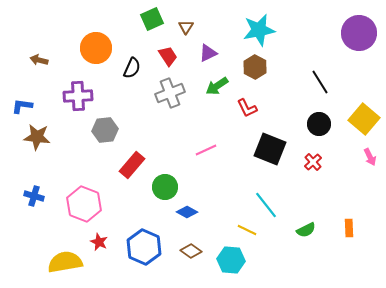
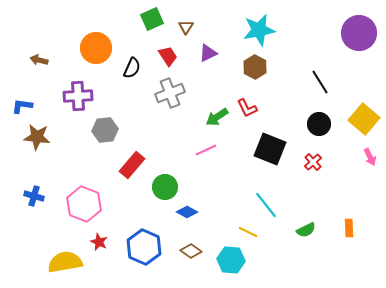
green arrow: moved 31 px down
yellow line: moved 1 px right, 2 px down
